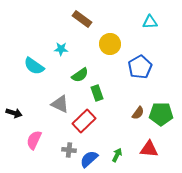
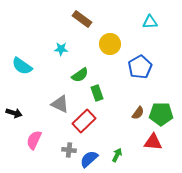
cyan semicircle: moved 12 px left
red triangle: moved 4 px right, 7 px up
